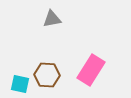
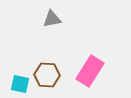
pink rectangle: moved 1 px left, 1 px down
